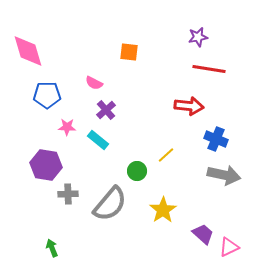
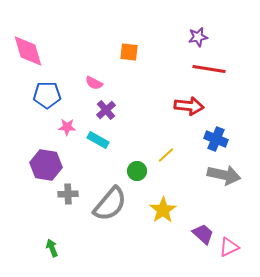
cyan rectangle: rotated 10 degrees counterclockwise
